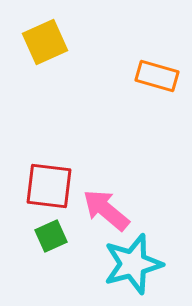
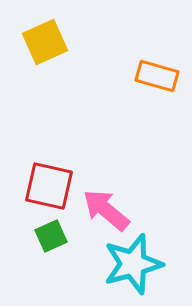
red square: rotated 6 degrees clockwise
